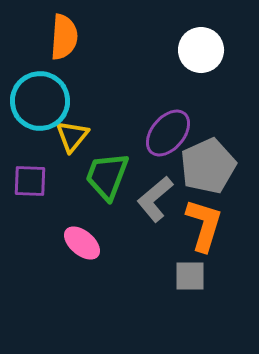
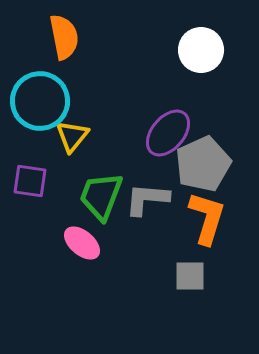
orange semicircle: rotated 15 degrees counterclockwise
gray pentagon: moved 5 px left, 2 px up
green trapezoid: moved 6 px left, 20 px down
purple square: rotated 6 degrees clockwise
gray L-shape: moved 8 px left; rotated 45 degrees clockwise
orange L-shape: moved 3 px right, 7 px up
